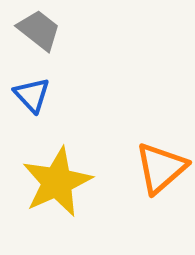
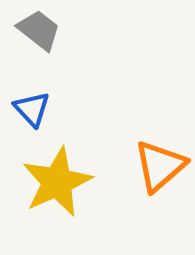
blue triangle: moved 14 px down
orange triangle: moved 1 px left, 2 px up
